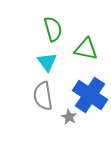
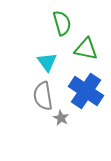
green semicircle: moved 9 px right, 6 px up
blue cross: moved 4 px left, 4 px up
gray star: moved 8 px left, 1 px down
